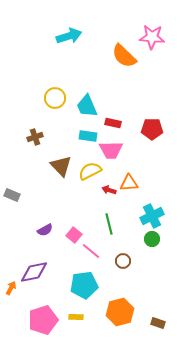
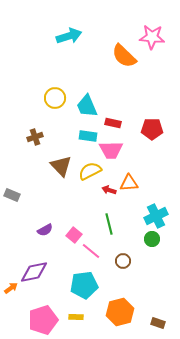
cyan cross: moved 4 px right
orange arrow: rotated 24 degrees clockwise
